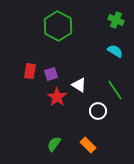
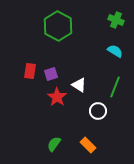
green line: moved 3 px up; rotated 55 degrees clockwise
